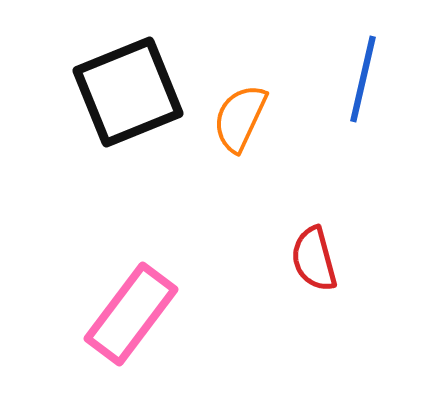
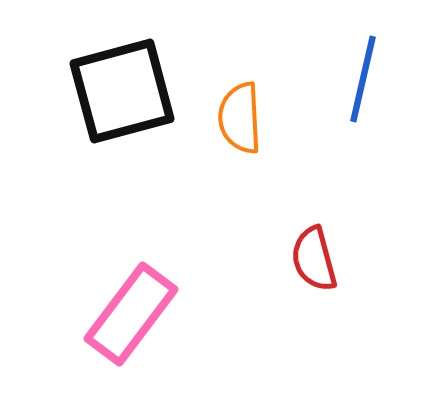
black square: moved 6 px left, 1 px up; rotated 7 degrees clockwise
orange semicircle: rotated 28 degrees counterclockwise
